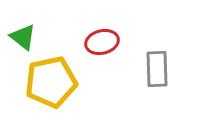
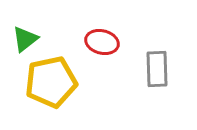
green triangle: moved 2 px right, 2 px down; rotated 44 degrees clockwise
red ellipse: rotated 28 degrees clockwise
